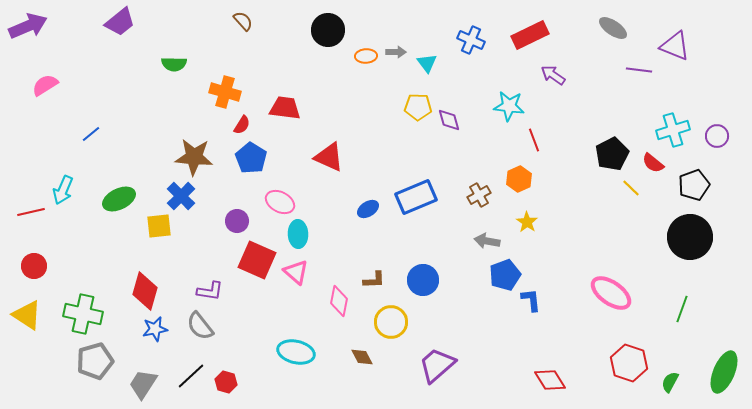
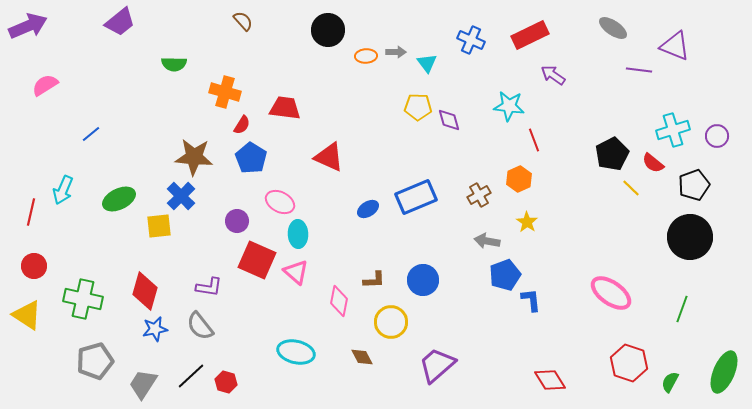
red line at (31, 212): rotated 64 degrees counterclockwise
purple L-shape at (210, 291): moved 1 px left, 4 px up
green cross at (83, 314): moved 15 px up
